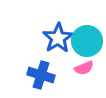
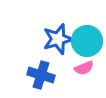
blue star: moved 1 px down; rotated 16 degrees clockwise
